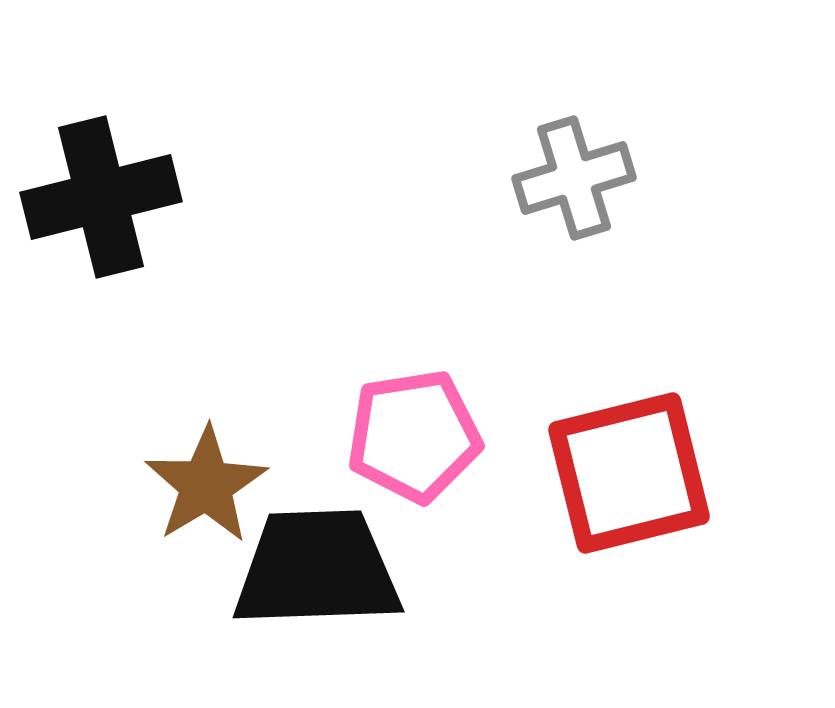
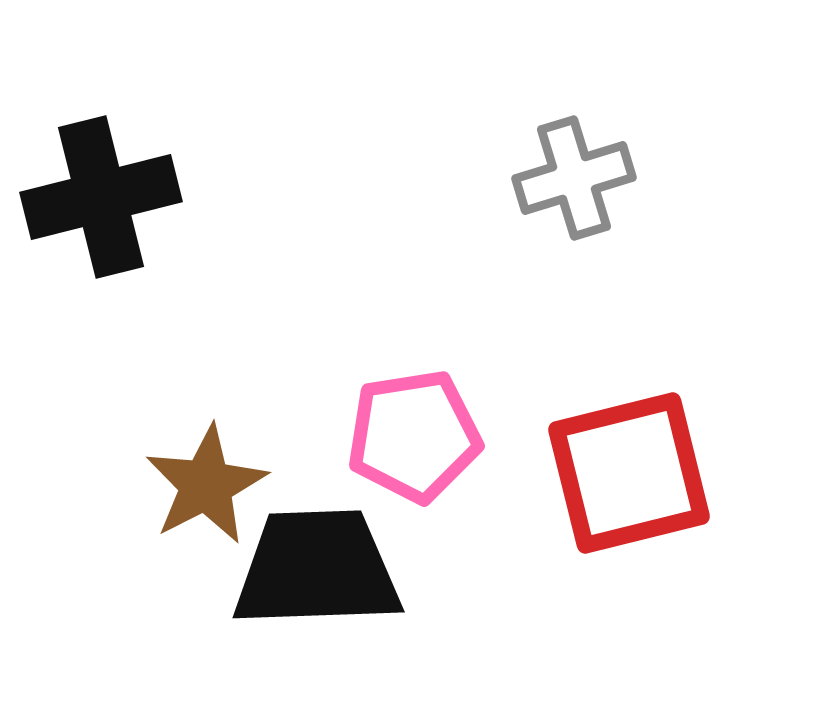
brown star: rotated 4 degrees clockwise
